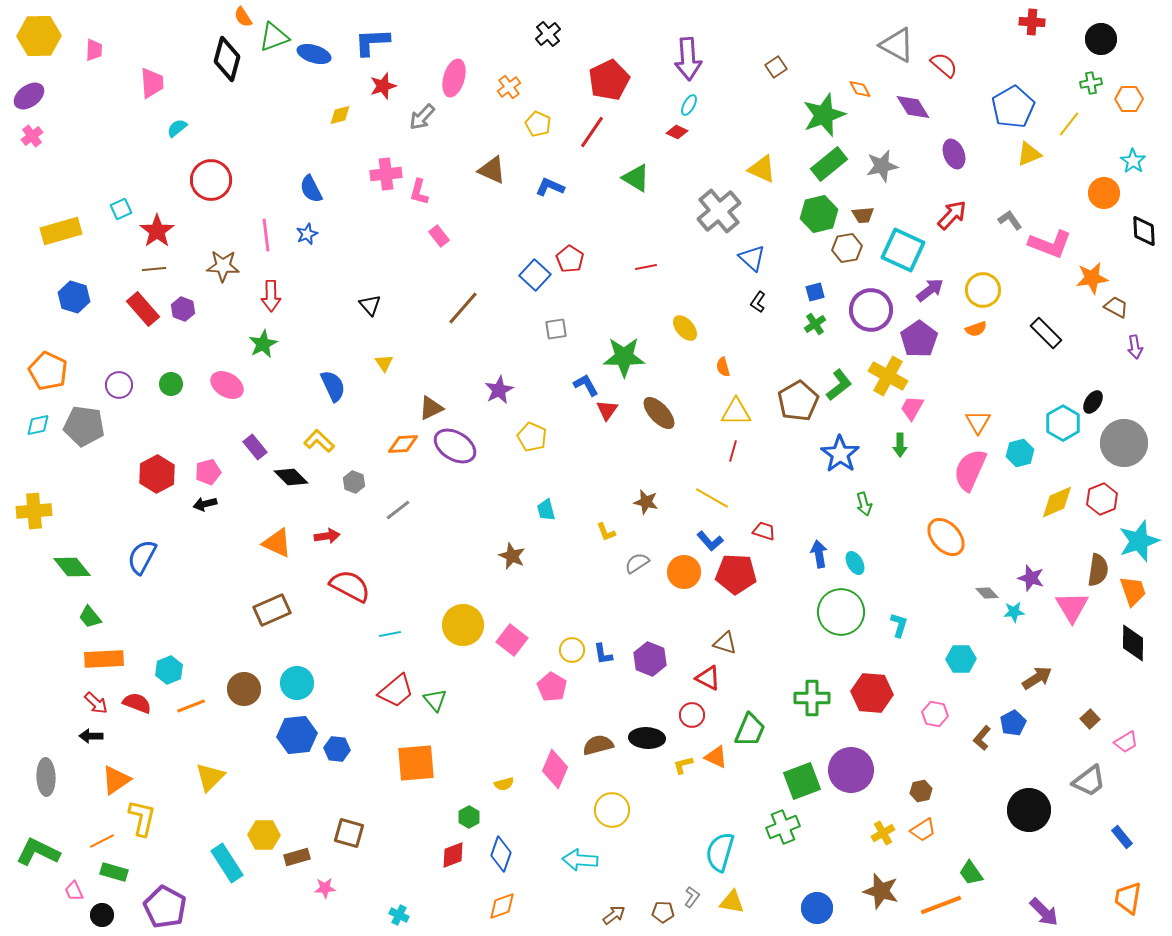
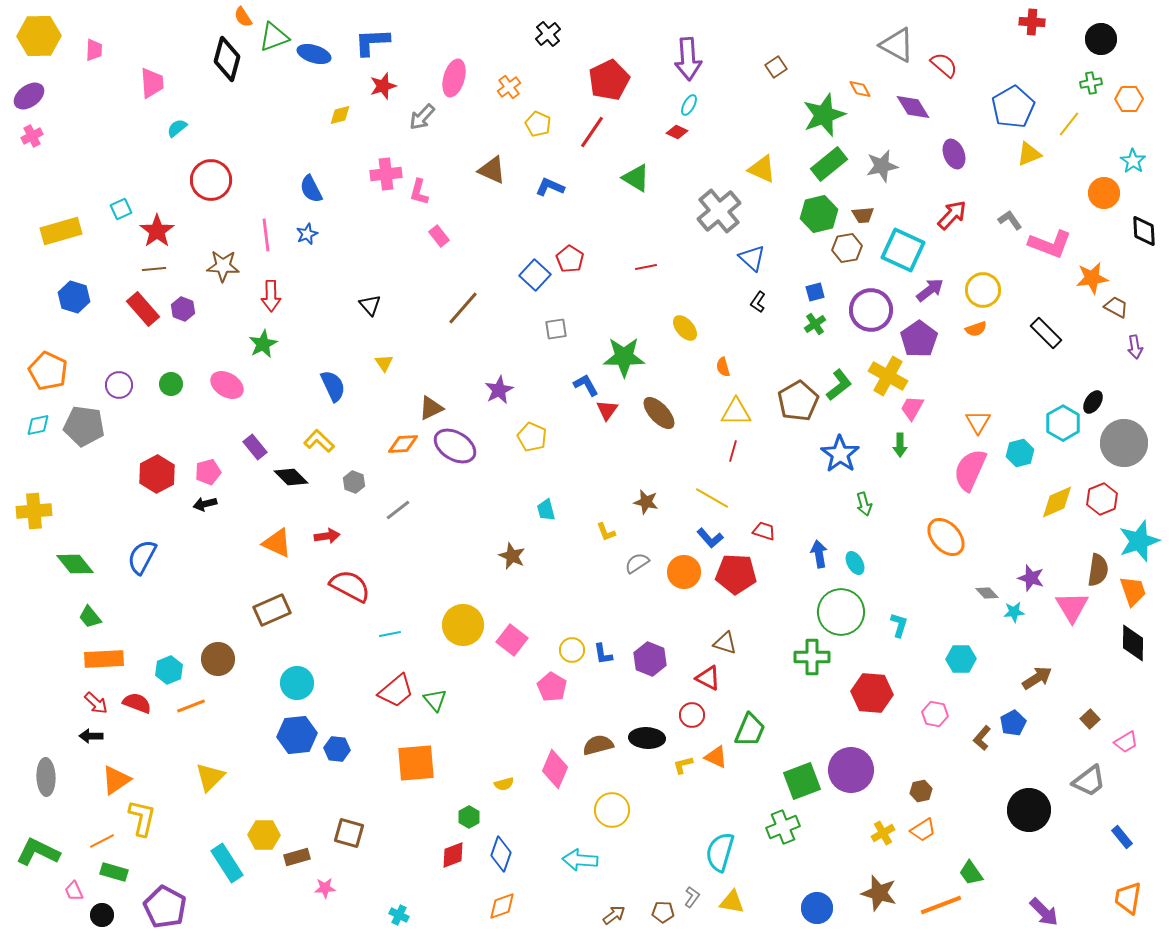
pink cross at (32, 136): rotated 10 degrees clockwise
blue L-shape at (710, 541): moved 3 px up
green diamond at (72, 567): moved 3 px right, 3 px up
brown circle at (244, 689): moved 26 px left, 30 px up
green cross at (812, 698): moved 41 px up
brown star at (881, 891): moved 2 px left, 2 px down
